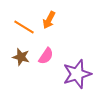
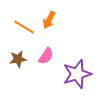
brown star: moved 3 px left, 2 px down; rotated 24 degrees counterclockwise
